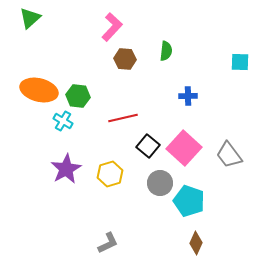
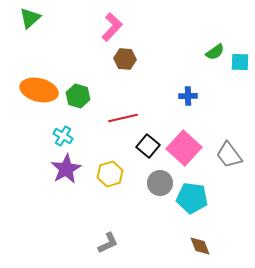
green semicircle: moved 49 px right, 1 px down; rotated 48 degrees clockwise
green hexagon: rotated 10 degrees clockwise
cyan cross: moved 15 px down
cyan pentagon: moved 3 px right, 3 px up; rotated 12 degrees counterclockwise
brown diamond: moved 4 px right, 3 px down; rotated 45 degrees counterclockwise
